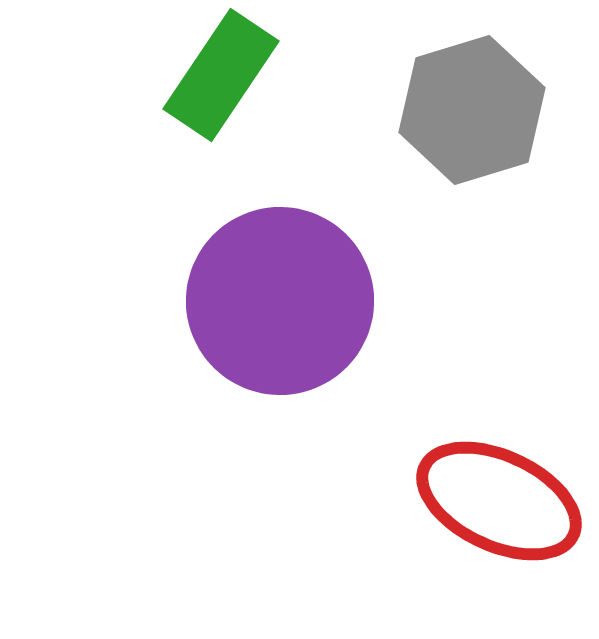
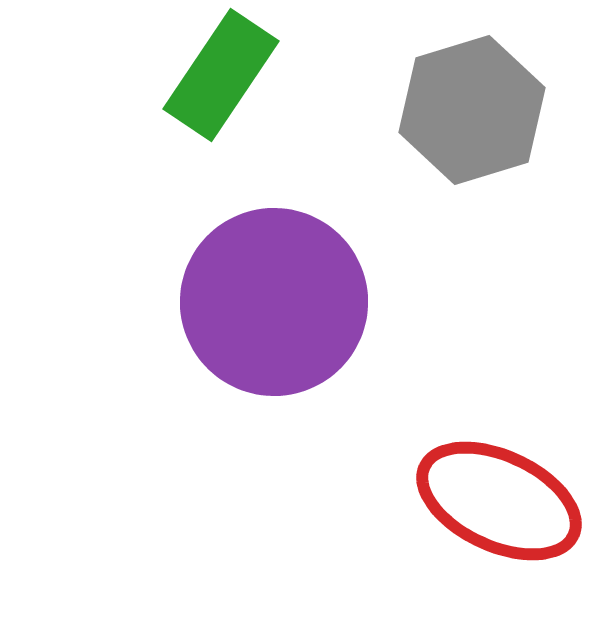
purple circle: moved 6 px left, 1 px down
